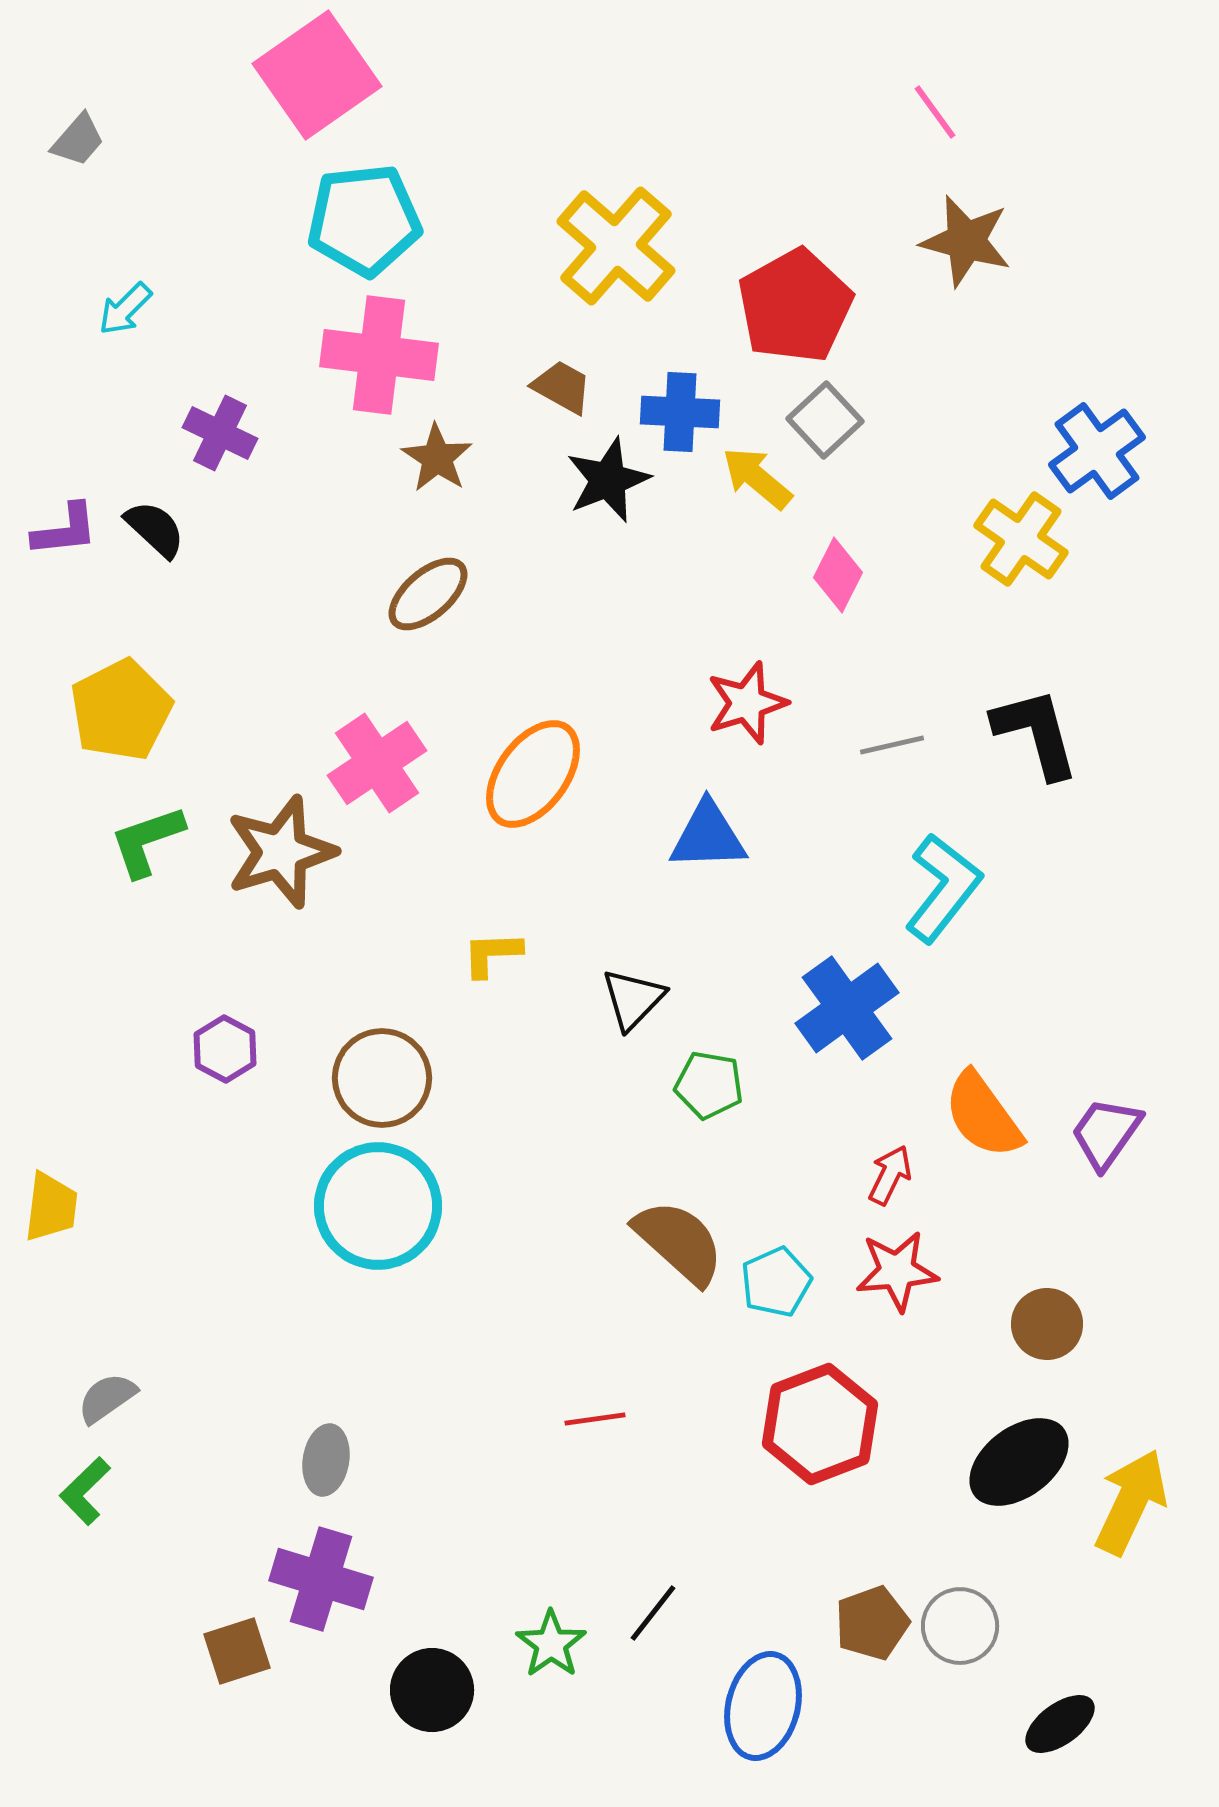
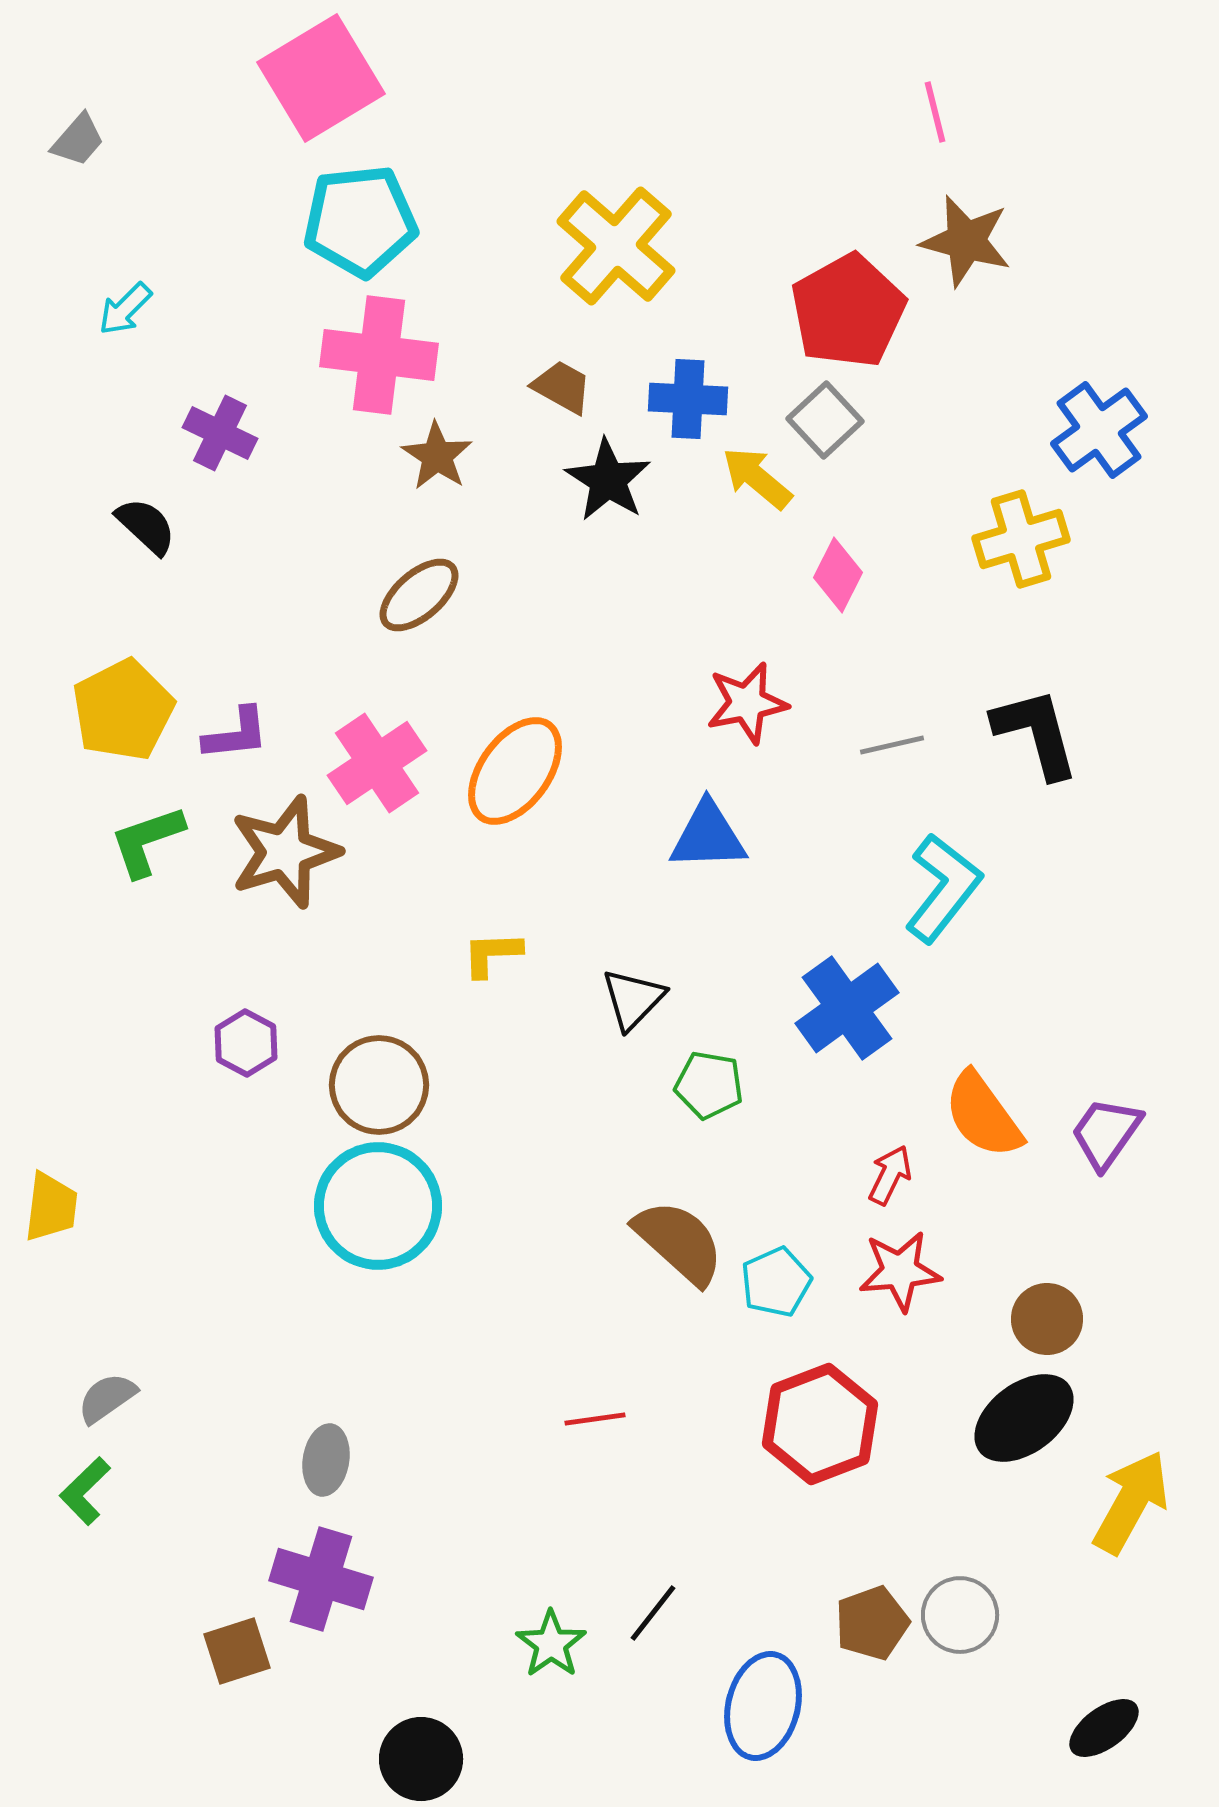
pink square at (317, 75): moved 4 px right, 3 px down; rotated 4 degrees clockwise
pink line at (935, 112): rotated 22 degrees clockwise
cyan pentagon at (364, 220): moved 4 px left, 1 px down
red pentagon at (795, 306): moved 53 px right, 5 px down
blue cross at (680, 412): moved 8 px right, 13 px up
blue cross at (1097, 451): moved 2 px right, 21 px up
brown star at (437, 458): moved 2 px up
black star at (608, 480): rotated 18 degrees counterclockwise
black semicircle at (155, 529): moved 9 px left, 3 px up
purple L-shape at (65, 530): moved 171 px right, 204 px down
yellow cross at (1021, 539): rotated 38 degrees clockwise
brown ellipse at (428, 594): moved 9 px left, 1 px down
red star at (747, 703): rotated 6 degrees clockwise
yellow pentagon at (121, 710): moved 2 px right
orange ellipse at (533, 774): moved 18 px left, 3 px up
brown star at (281, 852): moved 4 px right
purple hexagon at (225, 1049): moved 21 px right, 6 px up
brown circle at (382, 1078): moved 3 px left, 7 px down
red star at (897, 1271): moved 3 px right
brown circle at (1047, 1324): moved 5 px up
black ellipse at (1019, 1462): moved 5 px right, 44 px up
yellow arrow at (1131, 1502): rotated 4 degrees clockwise
gray circle at (960, 1626): moved 11 px up
black circle at (432, 1690): moved 11 px left, 69 px down
black ellipse at (1060, 1724): moved 44 px right, 4 px down
